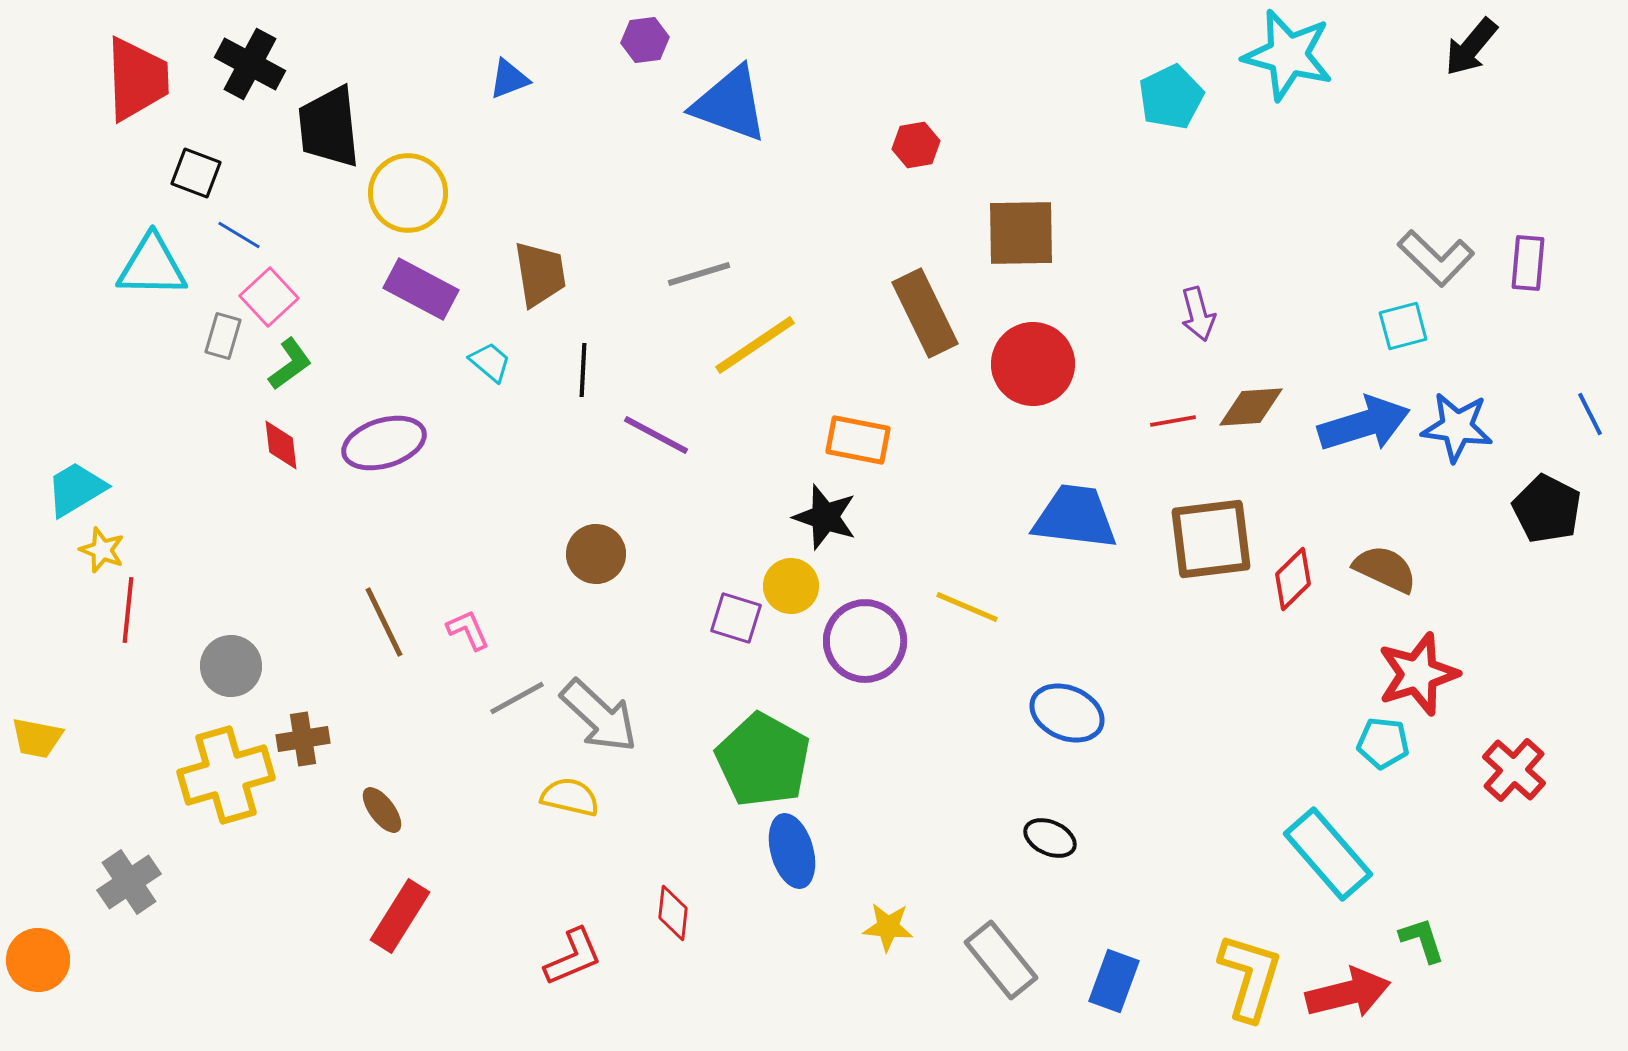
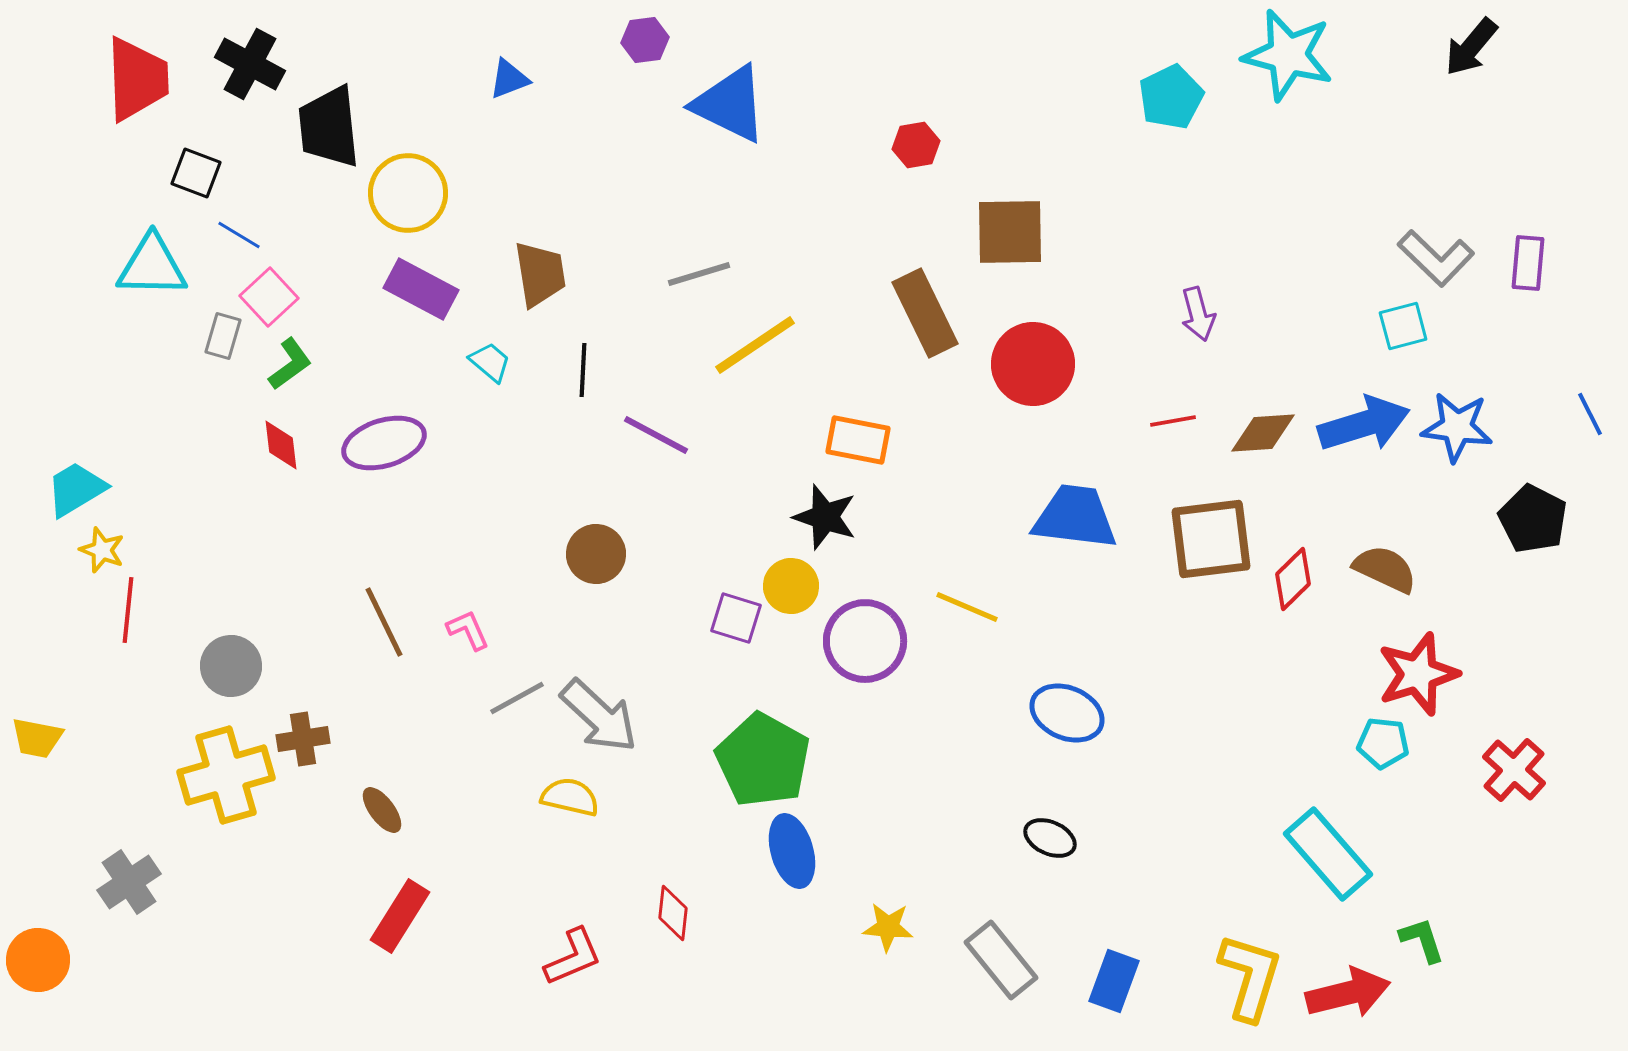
blue triangle at (730, 104): rotated 6 degrees clockwise
brown square at (1021, 233): moved 11 px left, 1 px up
brown diamond at (1251, 407): moved 12 px right, 26 px down
black pentagon at (1547, 509): moved 14 px left, 10 px down
